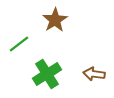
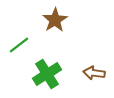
green line: moved 1 px down
brown arrow: moved 1 px up
